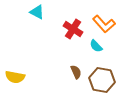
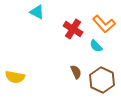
brown hexagon: rotated 15 degrees clockwise
